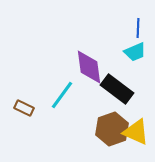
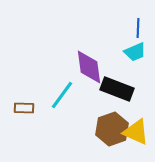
black rectangle: rotated 16 degrees counterclockwise
brown rectangle: rotated 24 degrees counterclockwise
